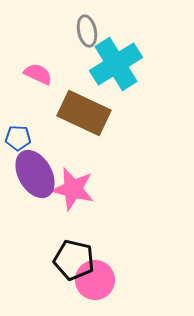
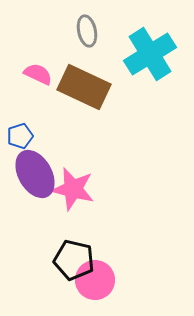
cyan cross: moved 34 px right, 10 px up
brown rectangle: moved 26 px up
blue pentagon: moved 2 px right, 2 px up; rotated 20 degrees counterclockwise
